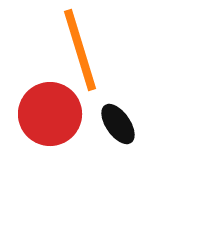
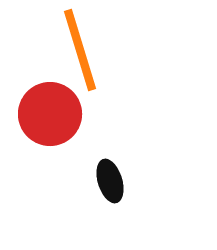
black ellipse: moved 8 px left, 57 px down; rotated 18 degrees clockwise
